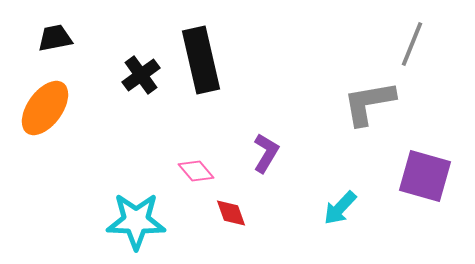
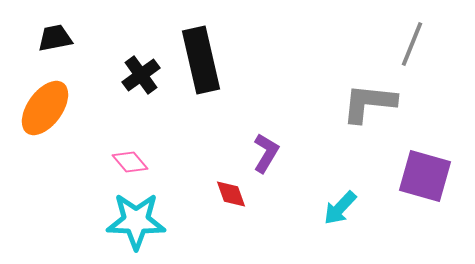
gray L-shape: rotated 16 degrees clockwise
pink diamond: moved 66 px left, 9 px up
red diamond: moved 19 px up
